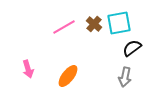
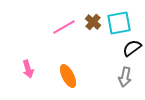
brown cross: moved 1 px left, 2 px up
orange ellipse: rotated 65 degrees counterclockwise
